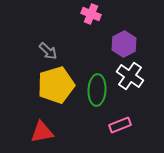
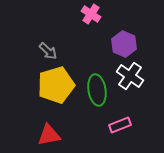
pink cross: rotated 12 degrees clockwise
purple hexagon: rotated 10 degrees counterclockwise
green ellipse: rotated 12 degrees counterclockwise
red triangle: moved 7 px right, 3 px down
